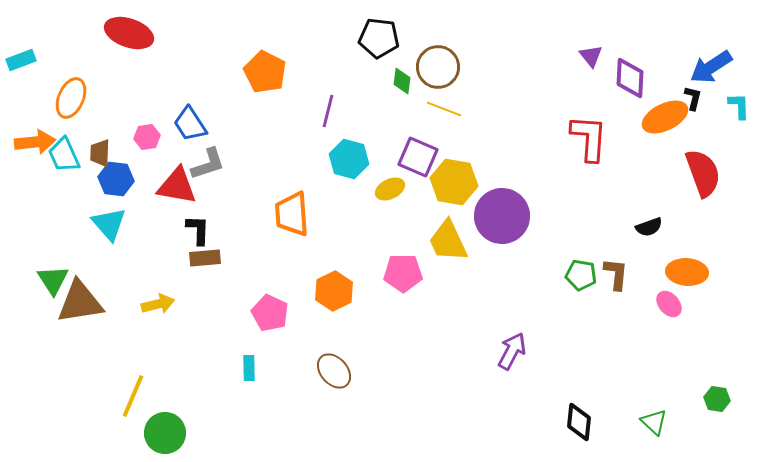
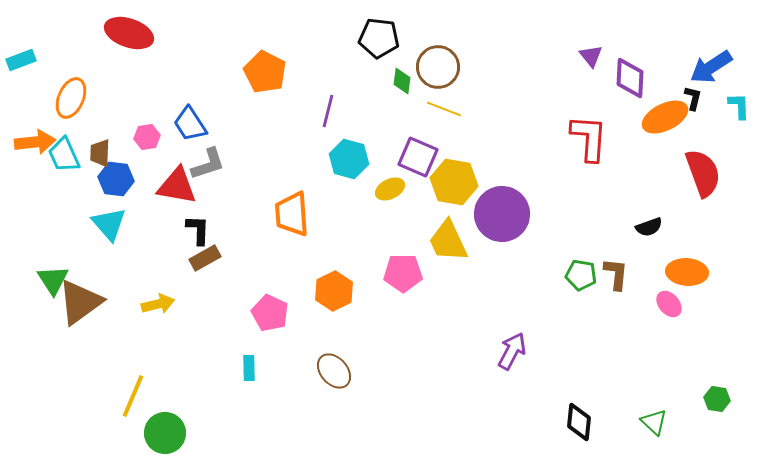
purple circle at (502, 216): moved 2 px up
brown rectangle at (205, 258): rotated 24 degrees counterclockwise
brown triangle at (80, 302): rotated 27 degrees counterclockwise
